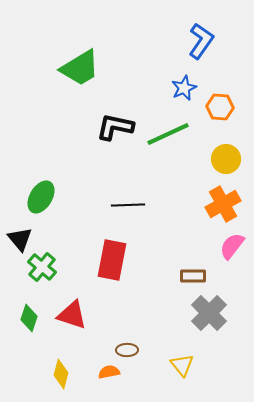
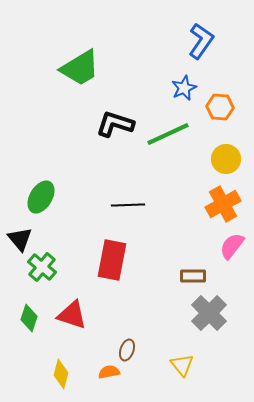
black L-shape: moved 3 px up; rotated 6 degrees clockwise
brown ellipse: rotated 70 degrees counterclockwise
